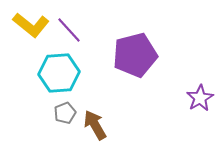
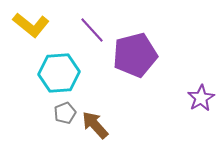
purple line: moved 23 px right
purple star: moved 1 px right
brown arrow: rotated 12 degrees counterclockwise
